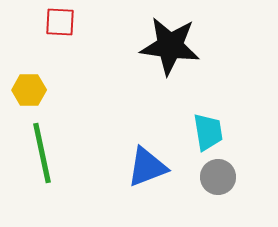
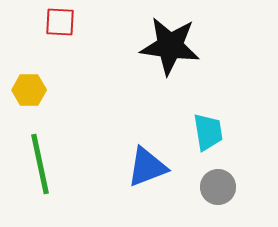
green line: moved 2 px left, 11 px down
gray circle: moved 10 px down
